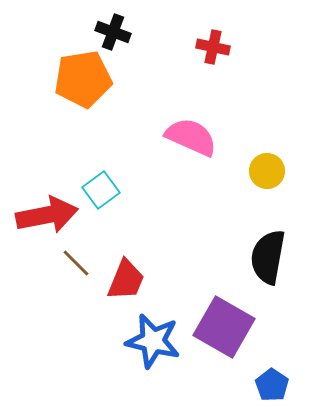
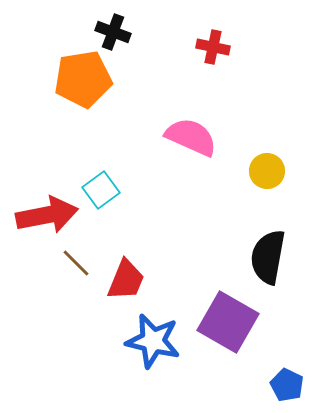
purple square: moved 4 px right, 5 px up
blue pentagon: moved 15 px right; rotated 8 degrees counterclockwise
